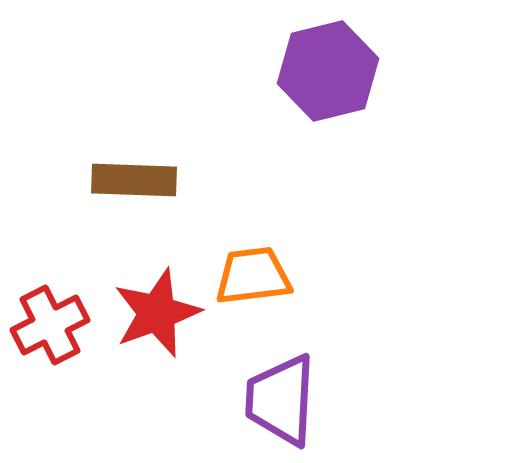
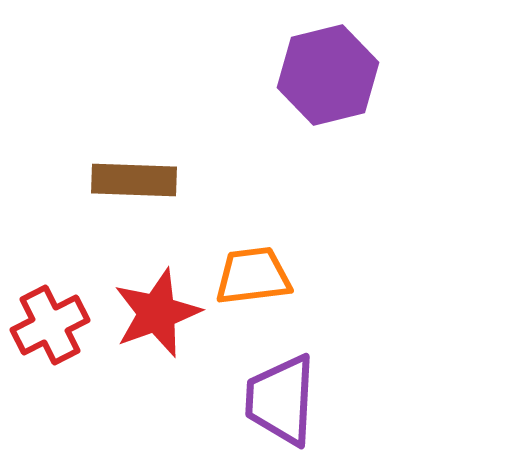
purple hexagon: moved 4 px down
